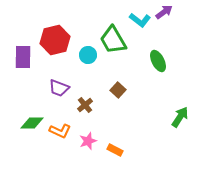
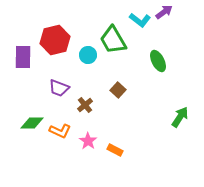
pink star: rotated 18 degrees counterclockwise
